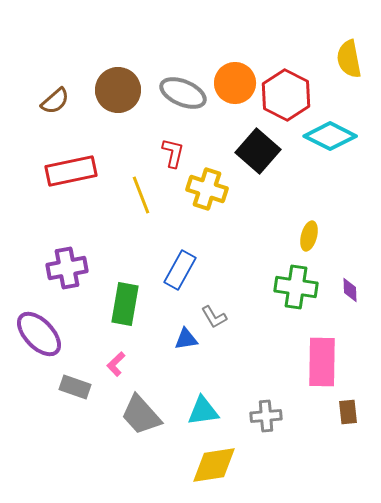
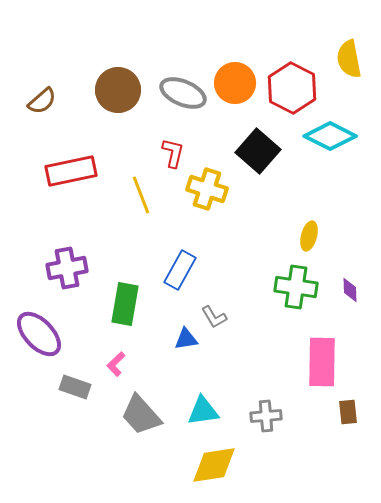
red hexagon: moved 6 px right, 7 px up
brown semicircle: moved 13 px left
